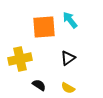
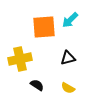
cyan arrow: rotated 96 degrees counterclockwise
black triangle: rotated 21 degrees clockwise
black semicircle: moved 2 px left
